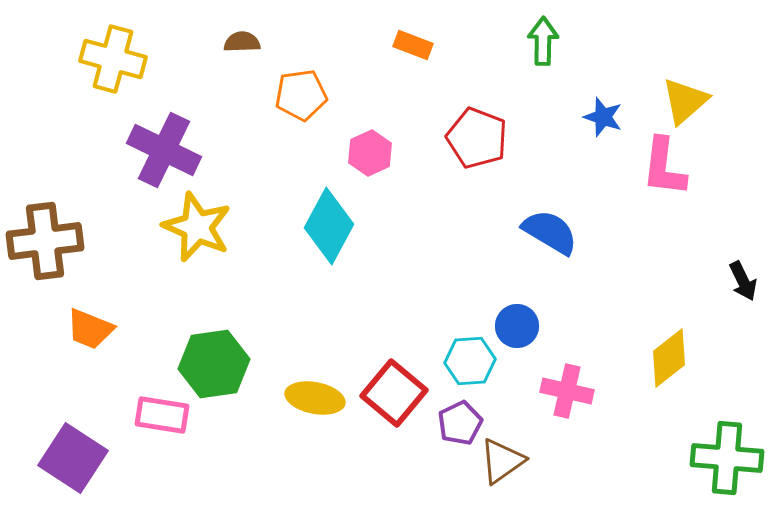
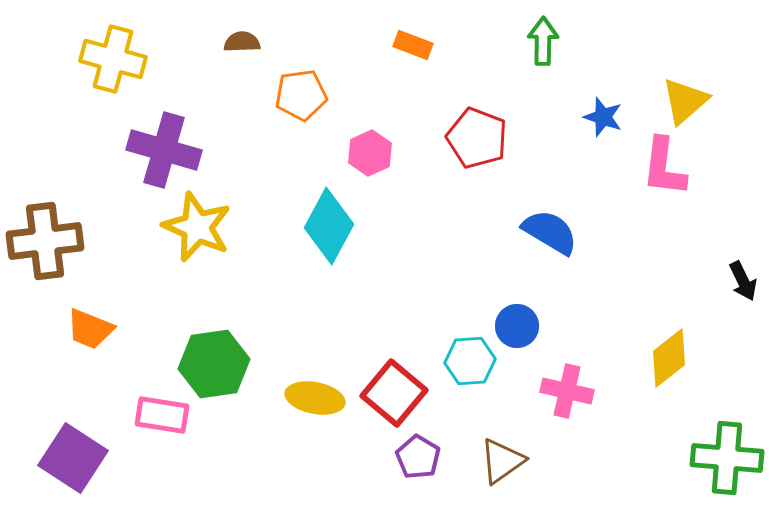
purple cross: rotated 10 degrees counterclockwise
purple pentagon: moved 42 px left, 34 px down; rotated 15 degrees counterclockwise
